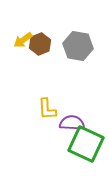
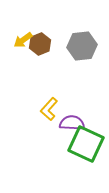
gray hexagon: moved 4 px right; rotated 16 degrees counterclockwise
yellow L-shape: moved 2 px right; rotated 45 degrees clockwise
